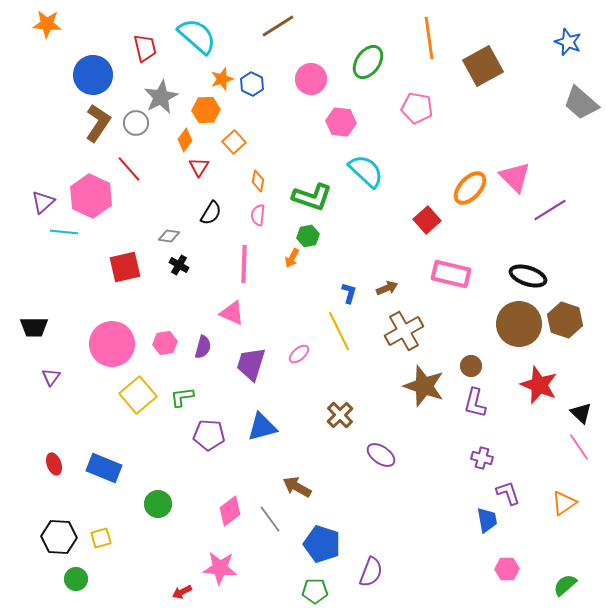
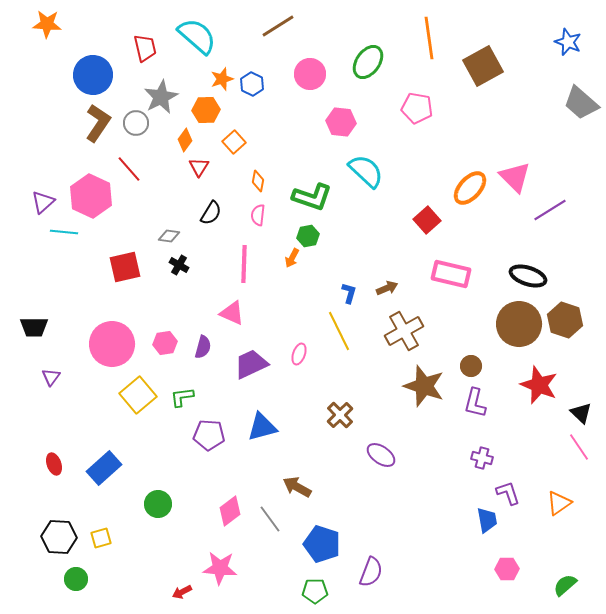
pink circle at (311, 79): moved 1 px left, 5 px up
pink ellipse at (299, 354): rotated 30 degrees counterclockwise
purple trapezoid at (251, 364): rotated 48 degrees clockwise
blue rectangle at (104, 468): rotated 64 degrees counterclockwise
orange triangle at (564, 503): moved 5 px left
